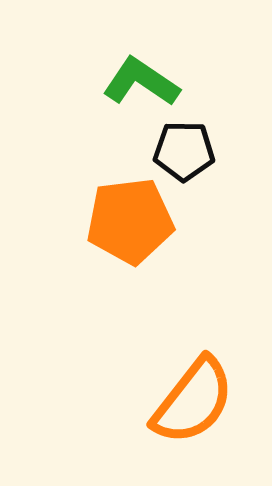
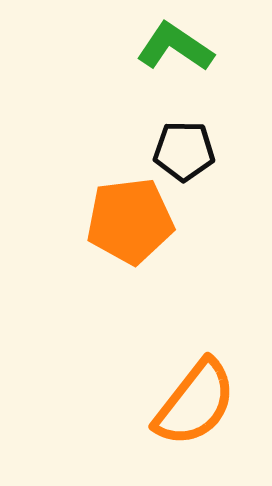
green L-shape: moved 34 px right, 35 px up
orange semicircle: moved 2 px right, 2 px down
